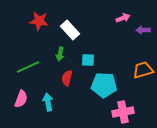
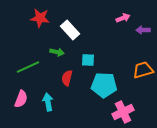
red star: moved 1 px right, 3 px up
green arrow: moved 3 px left, 2 px up; rotated 88 degrees counterclockwise
pink cross: rotated 15 degrees counterclockwise
